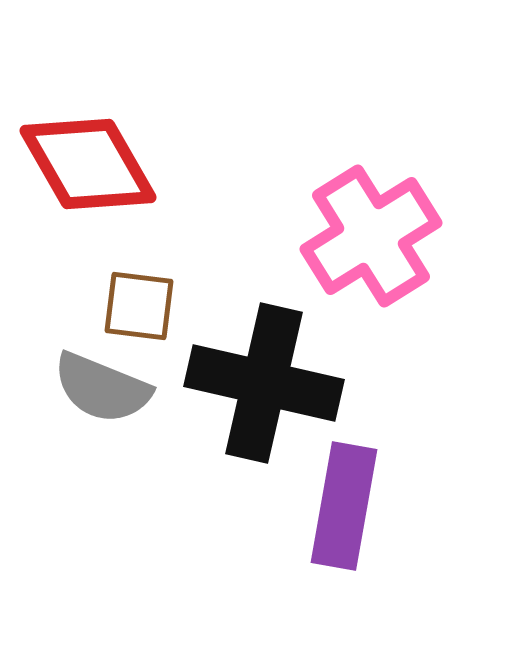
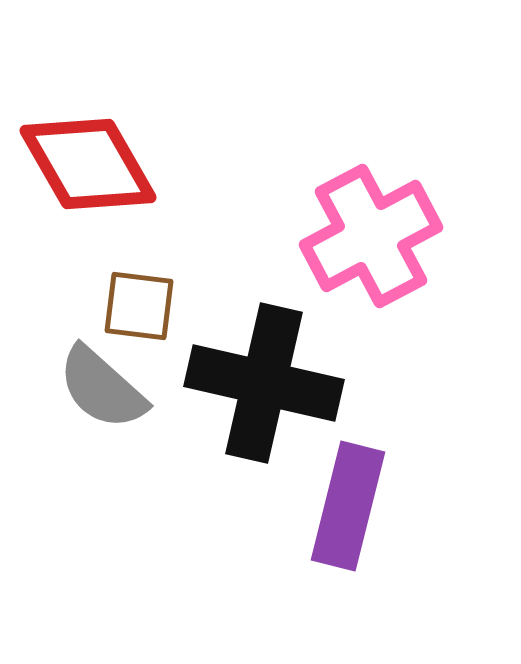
pink cross: rotated 4 degrees clockwise
gray semicircle: rotated 20 degrees clockwise
purple rectangle: moved 4 px right; rotated 4 degrees clockwise
